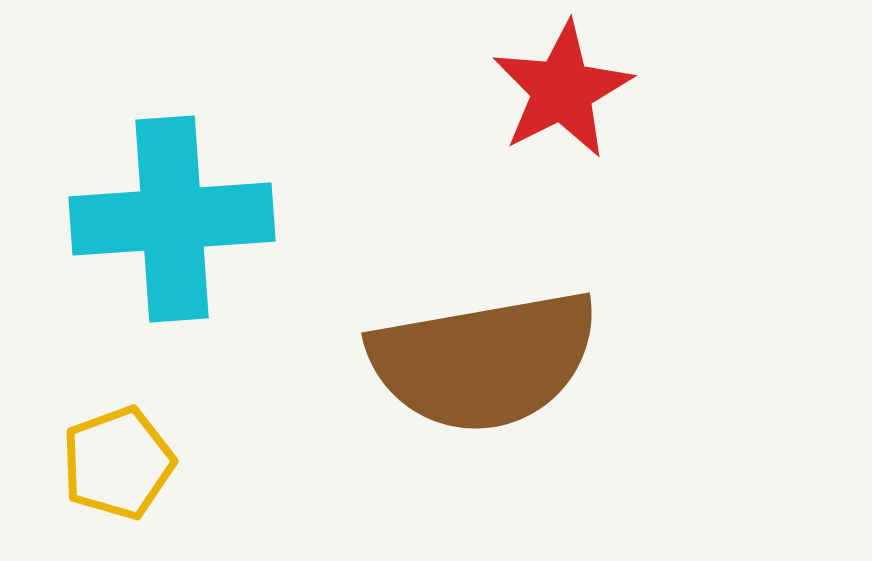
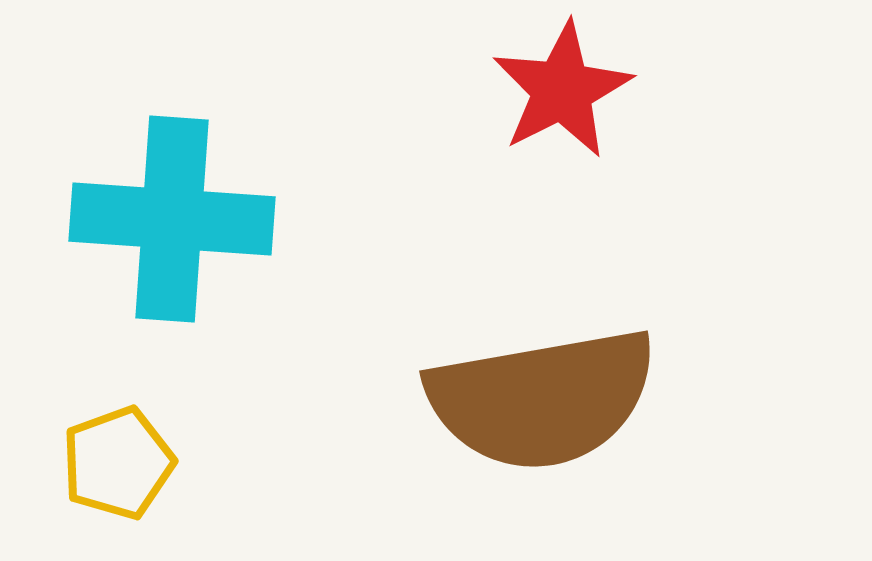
cyan cross: rotated 8 degrees clockwise
brown semicircle: moved 58 px right, 38 px down
